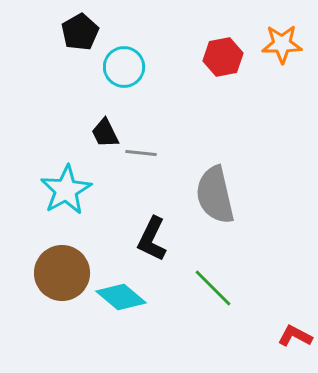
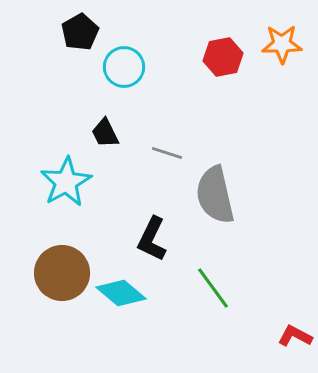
gray line: moved 26 px right; rotated 12 degrees clockwise
cyan star: moved 8 px up
green line: rotated 9 degrees clockwise
cyan diamond: moved 4 px up
